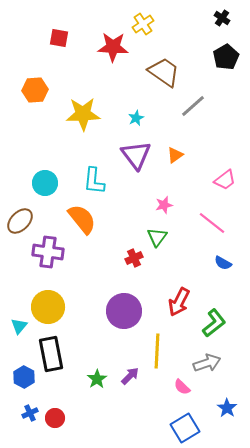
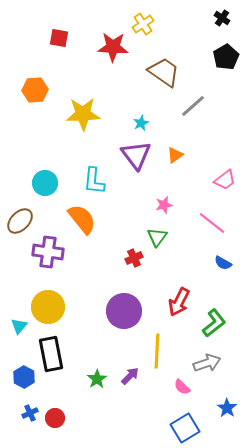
cyan star: moved 5 px right, 5 px down
